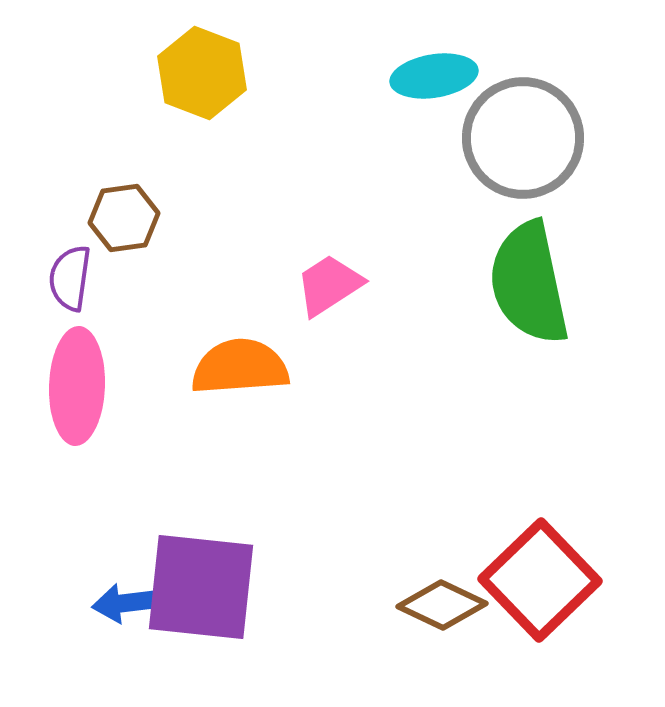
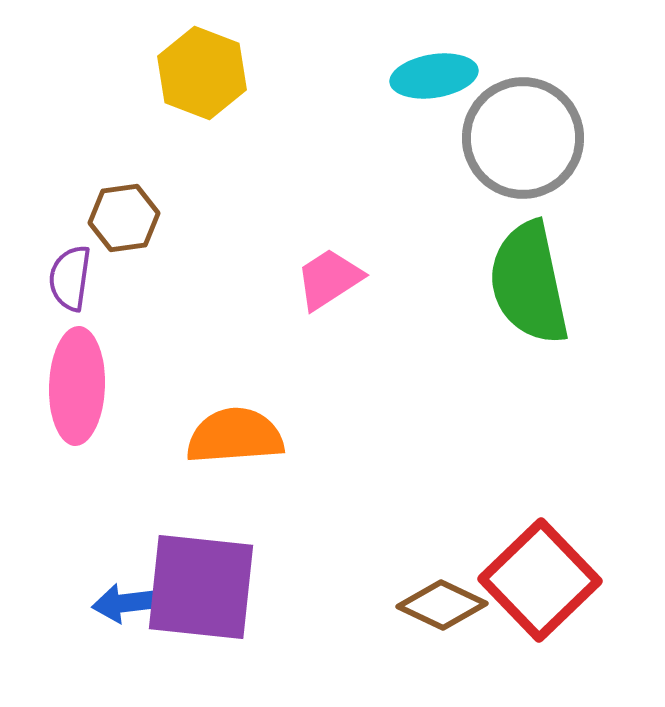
pink trapezoid: moved 6 px up
orange semicircle: moved 5 px left, 69 px down
